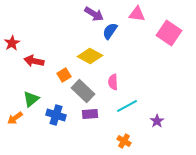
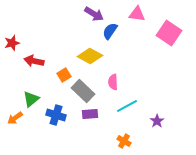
red star: rotated 14 degrees clockwise
